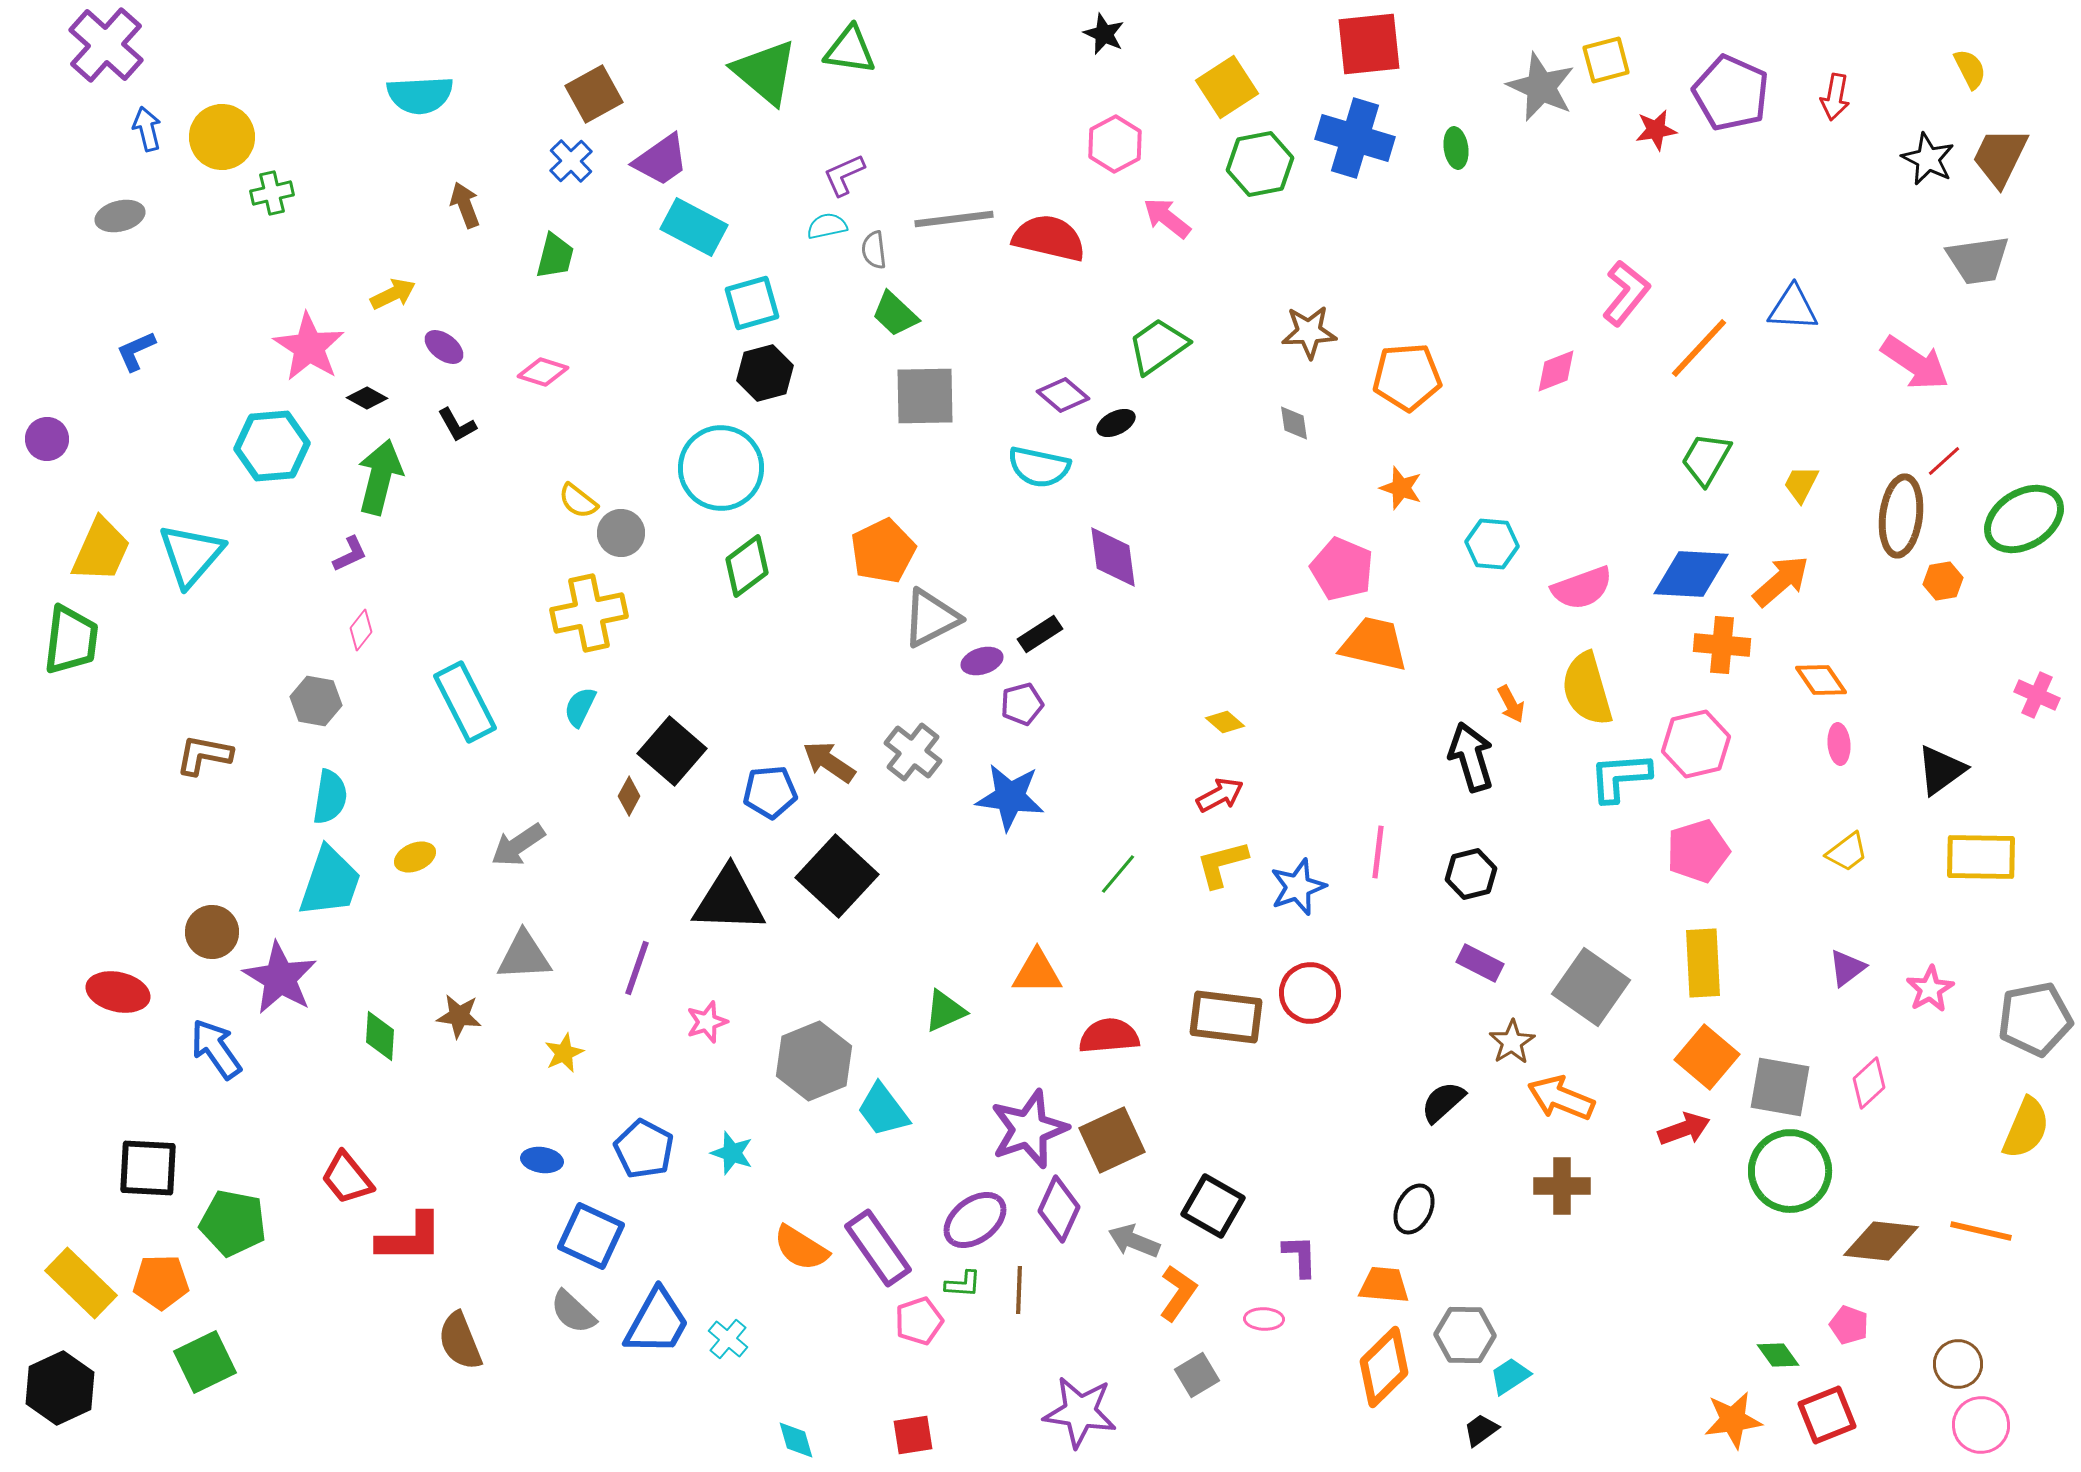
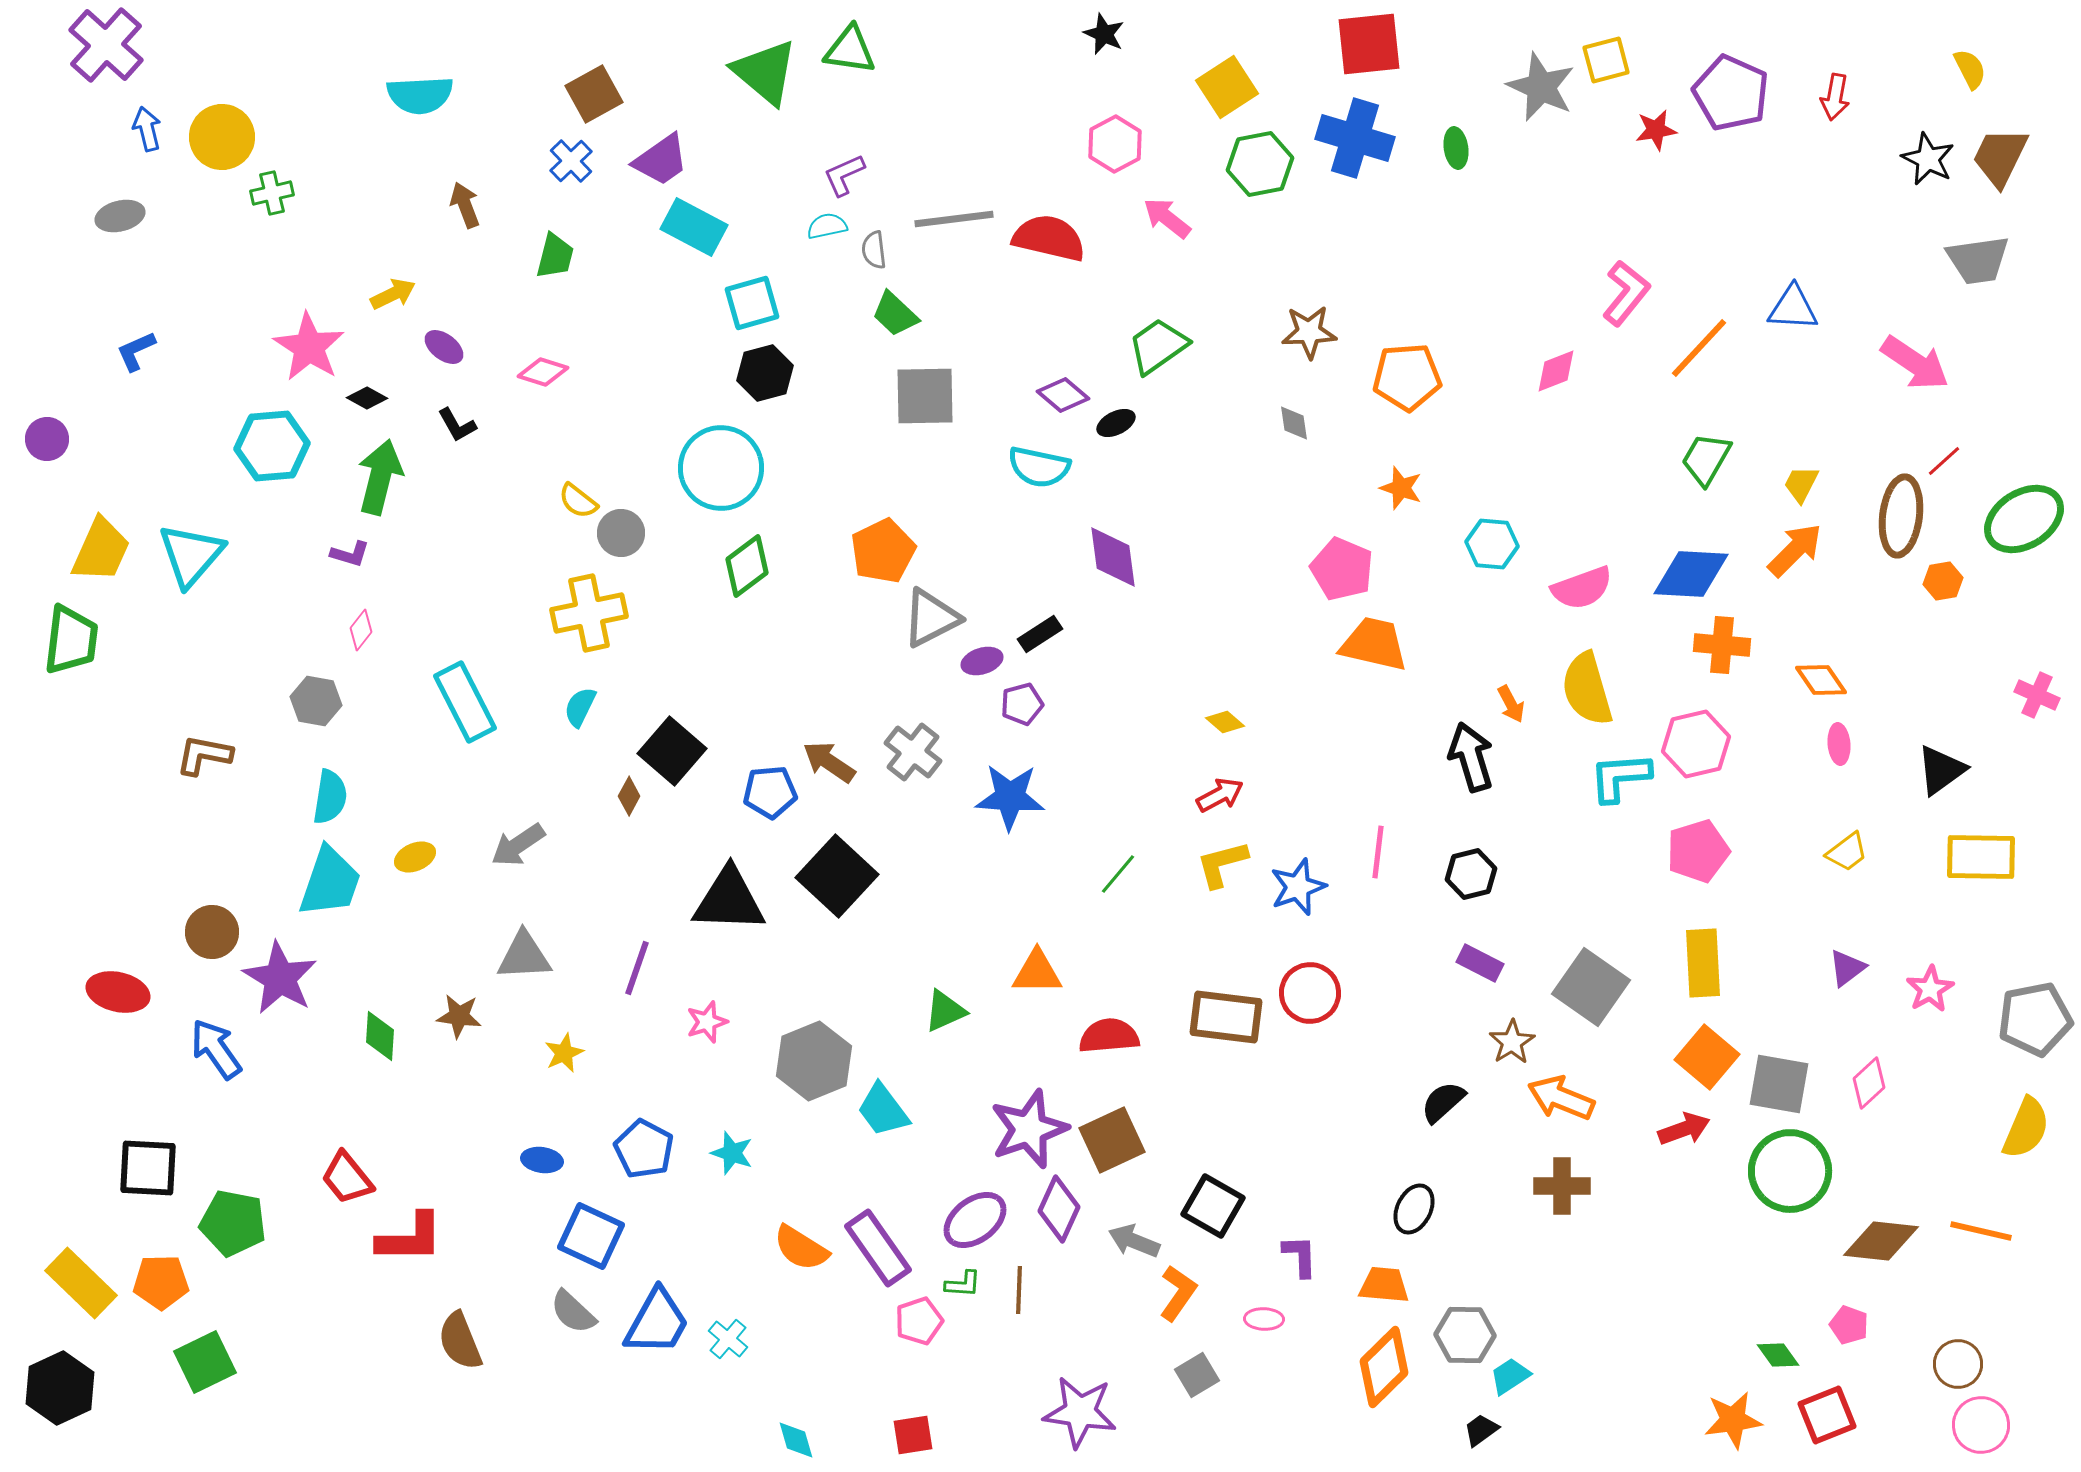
purple L-shape at (350, 554): rotated 42 degrees clockwise
orange arrow at (1781, 581): moved 14 px right, 31 px up; rotated 4 degrees counterclockwise
blue star at (1010, 797): rotated 4 degrees counterclockwise
gray square at (1780, 1087): moved 1 px left, 3 px up
